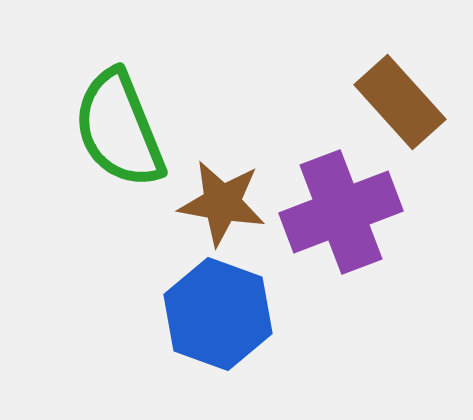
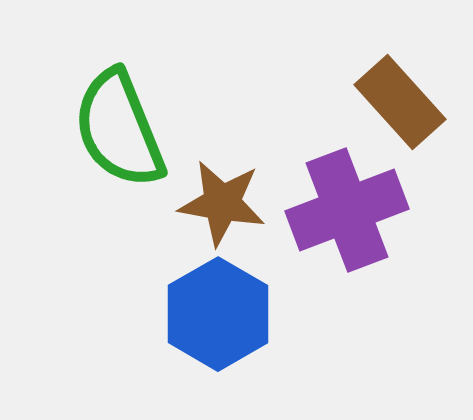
purple cross: moved 6 px right, 2 px up
blue hexagon: rotated 10 degrees clockwise
